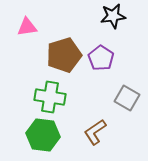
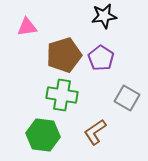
black star: moved 9 px left
green cross: moved 12 px right, 2 px up
